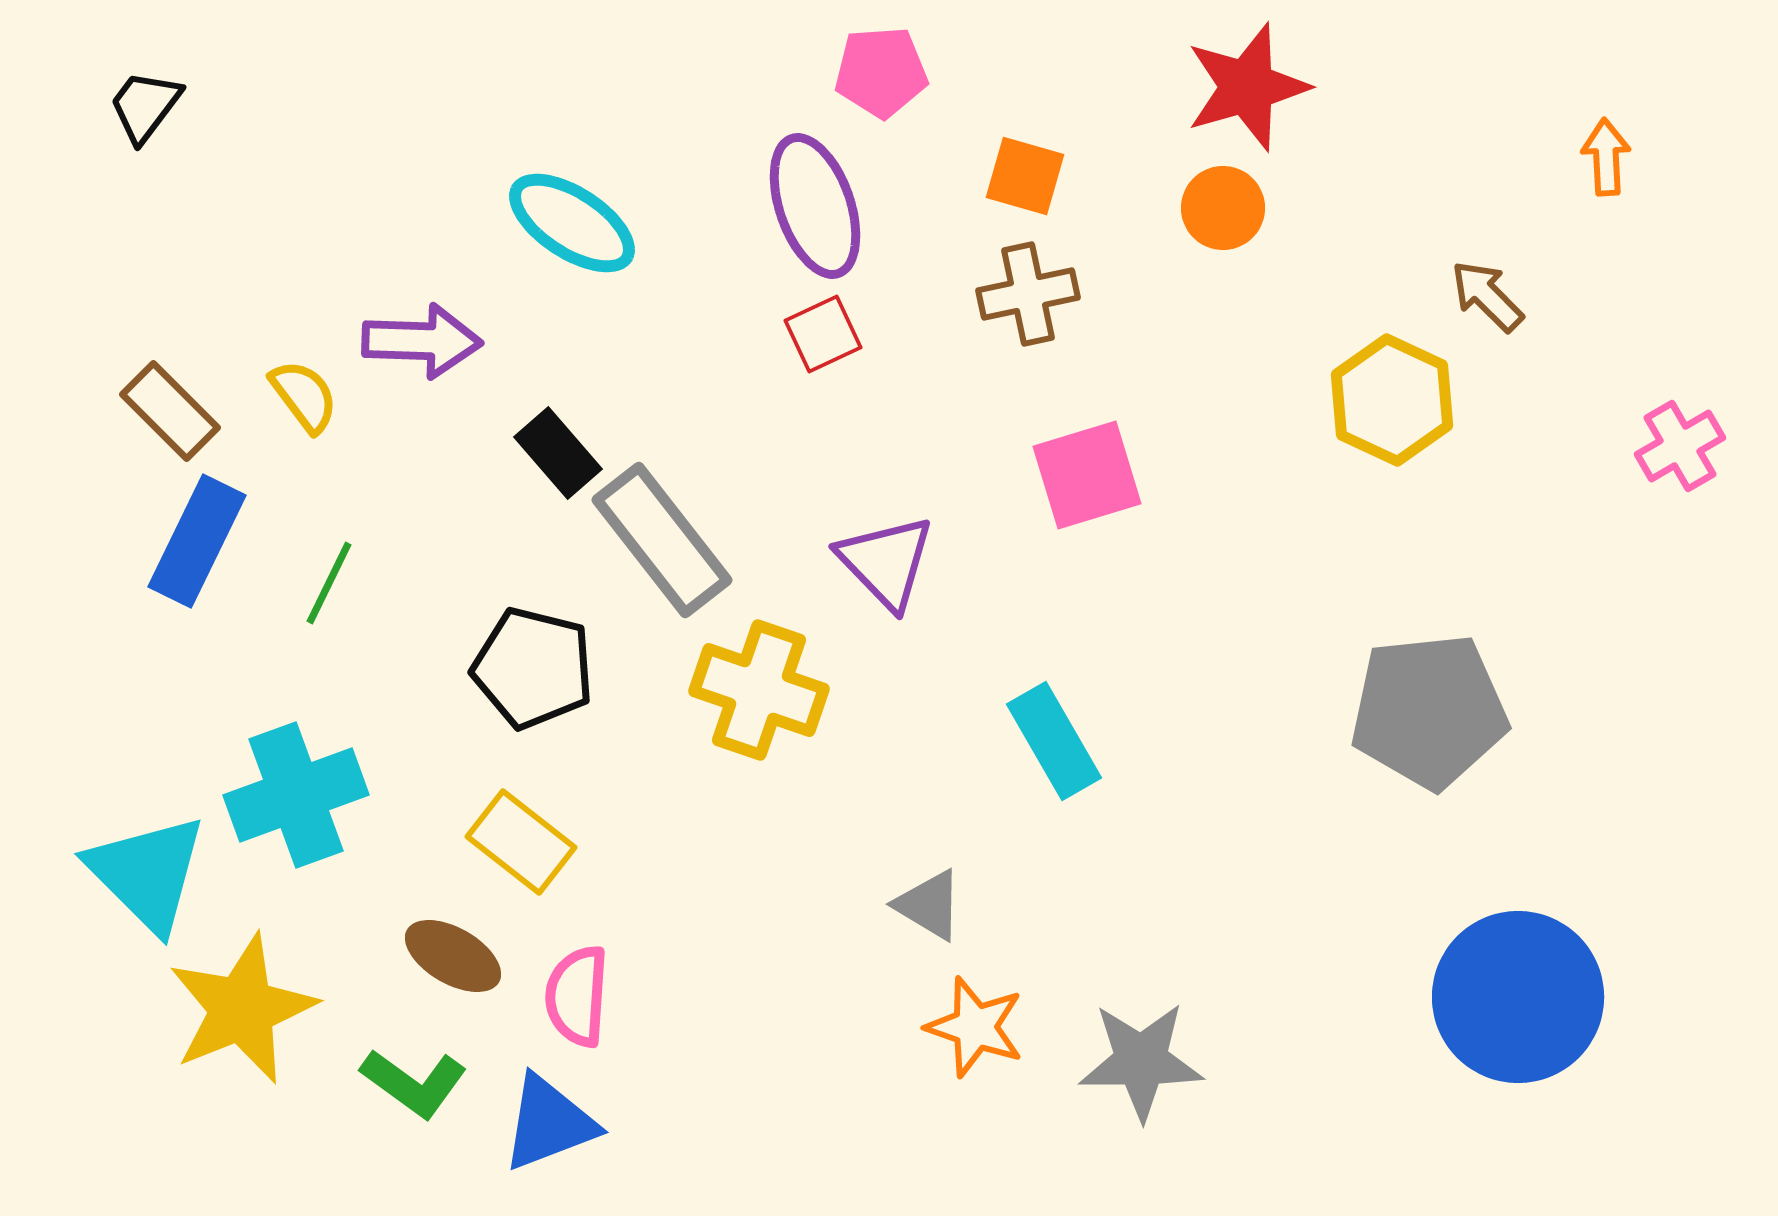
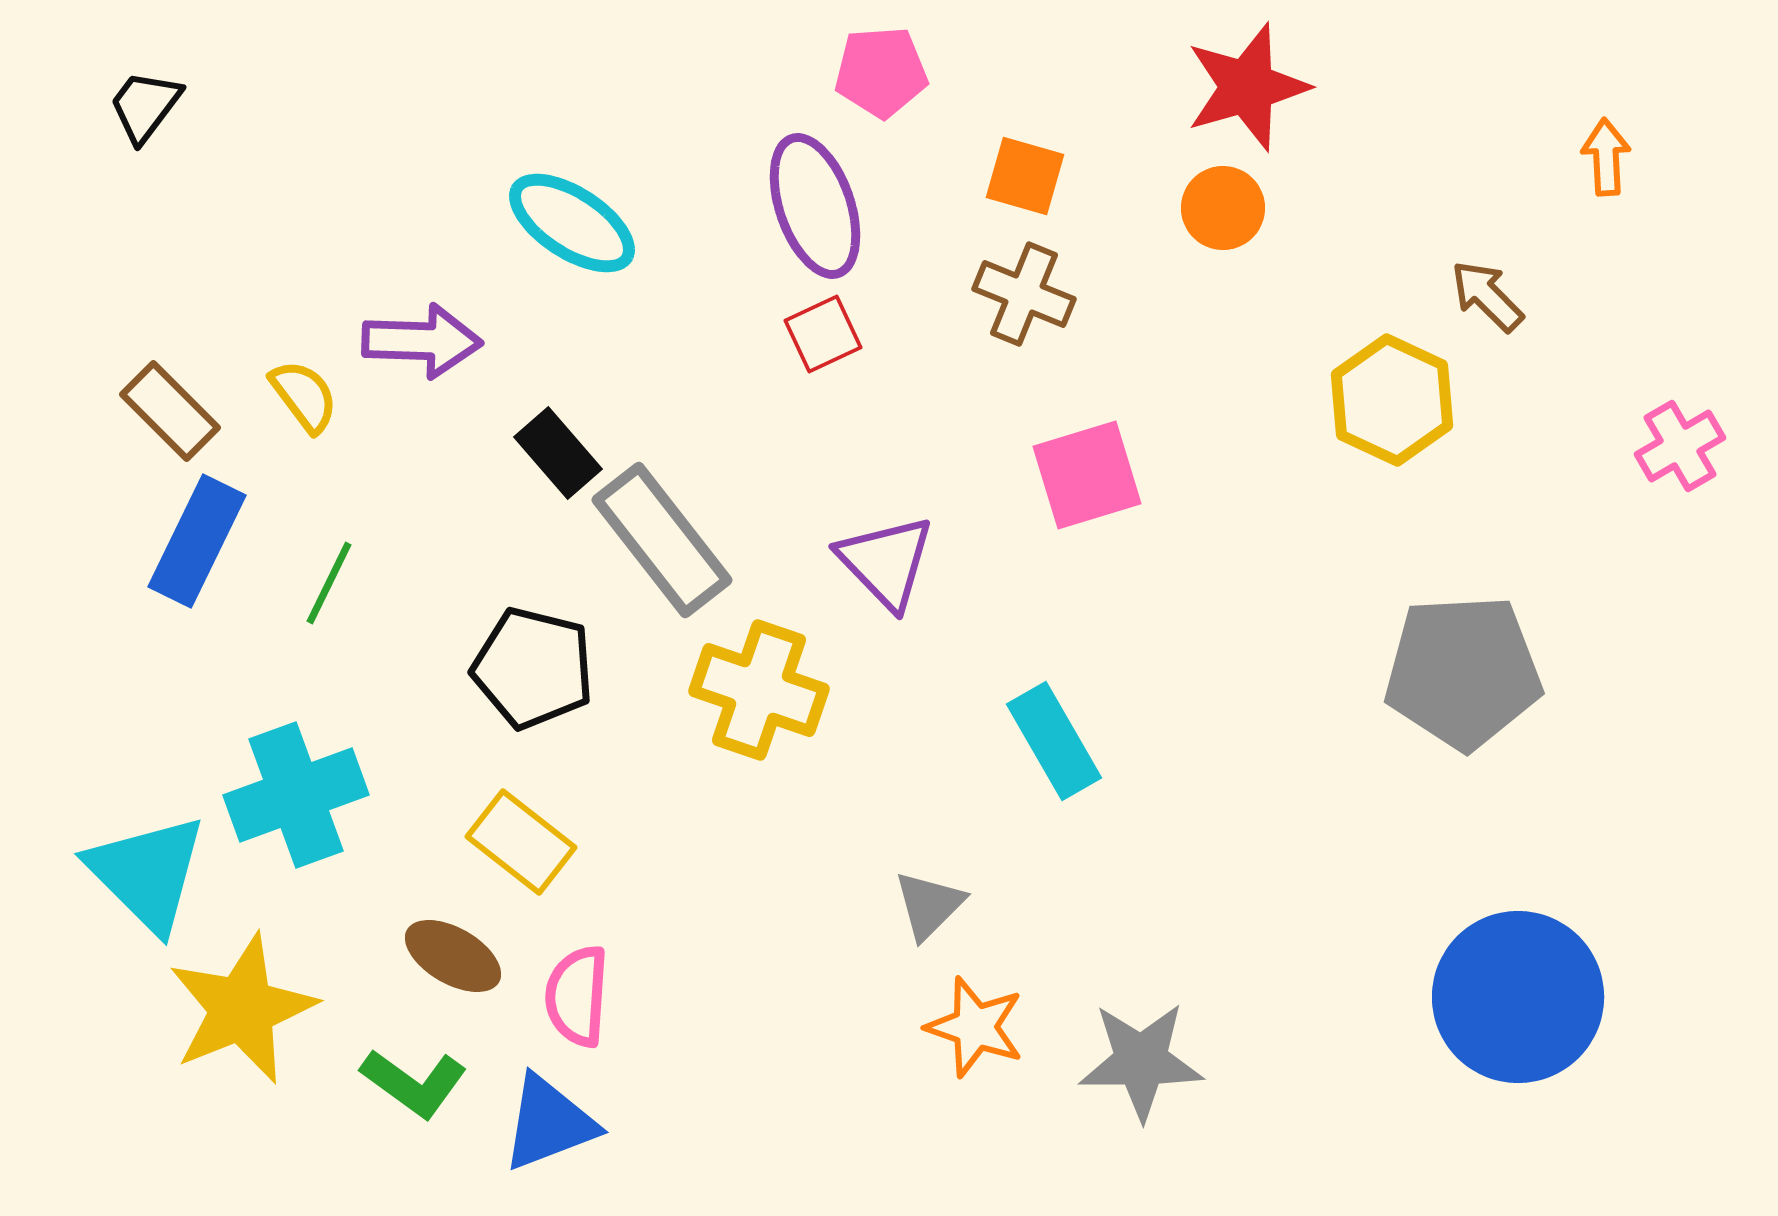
brown cross: moved 4 px left; rotated 34 degrees clockwise
gray pentagon: moved 34 px right, 39 px up; rotated 3 degrees clockwise
gray triangle: rotated 44 degrees clockwise
